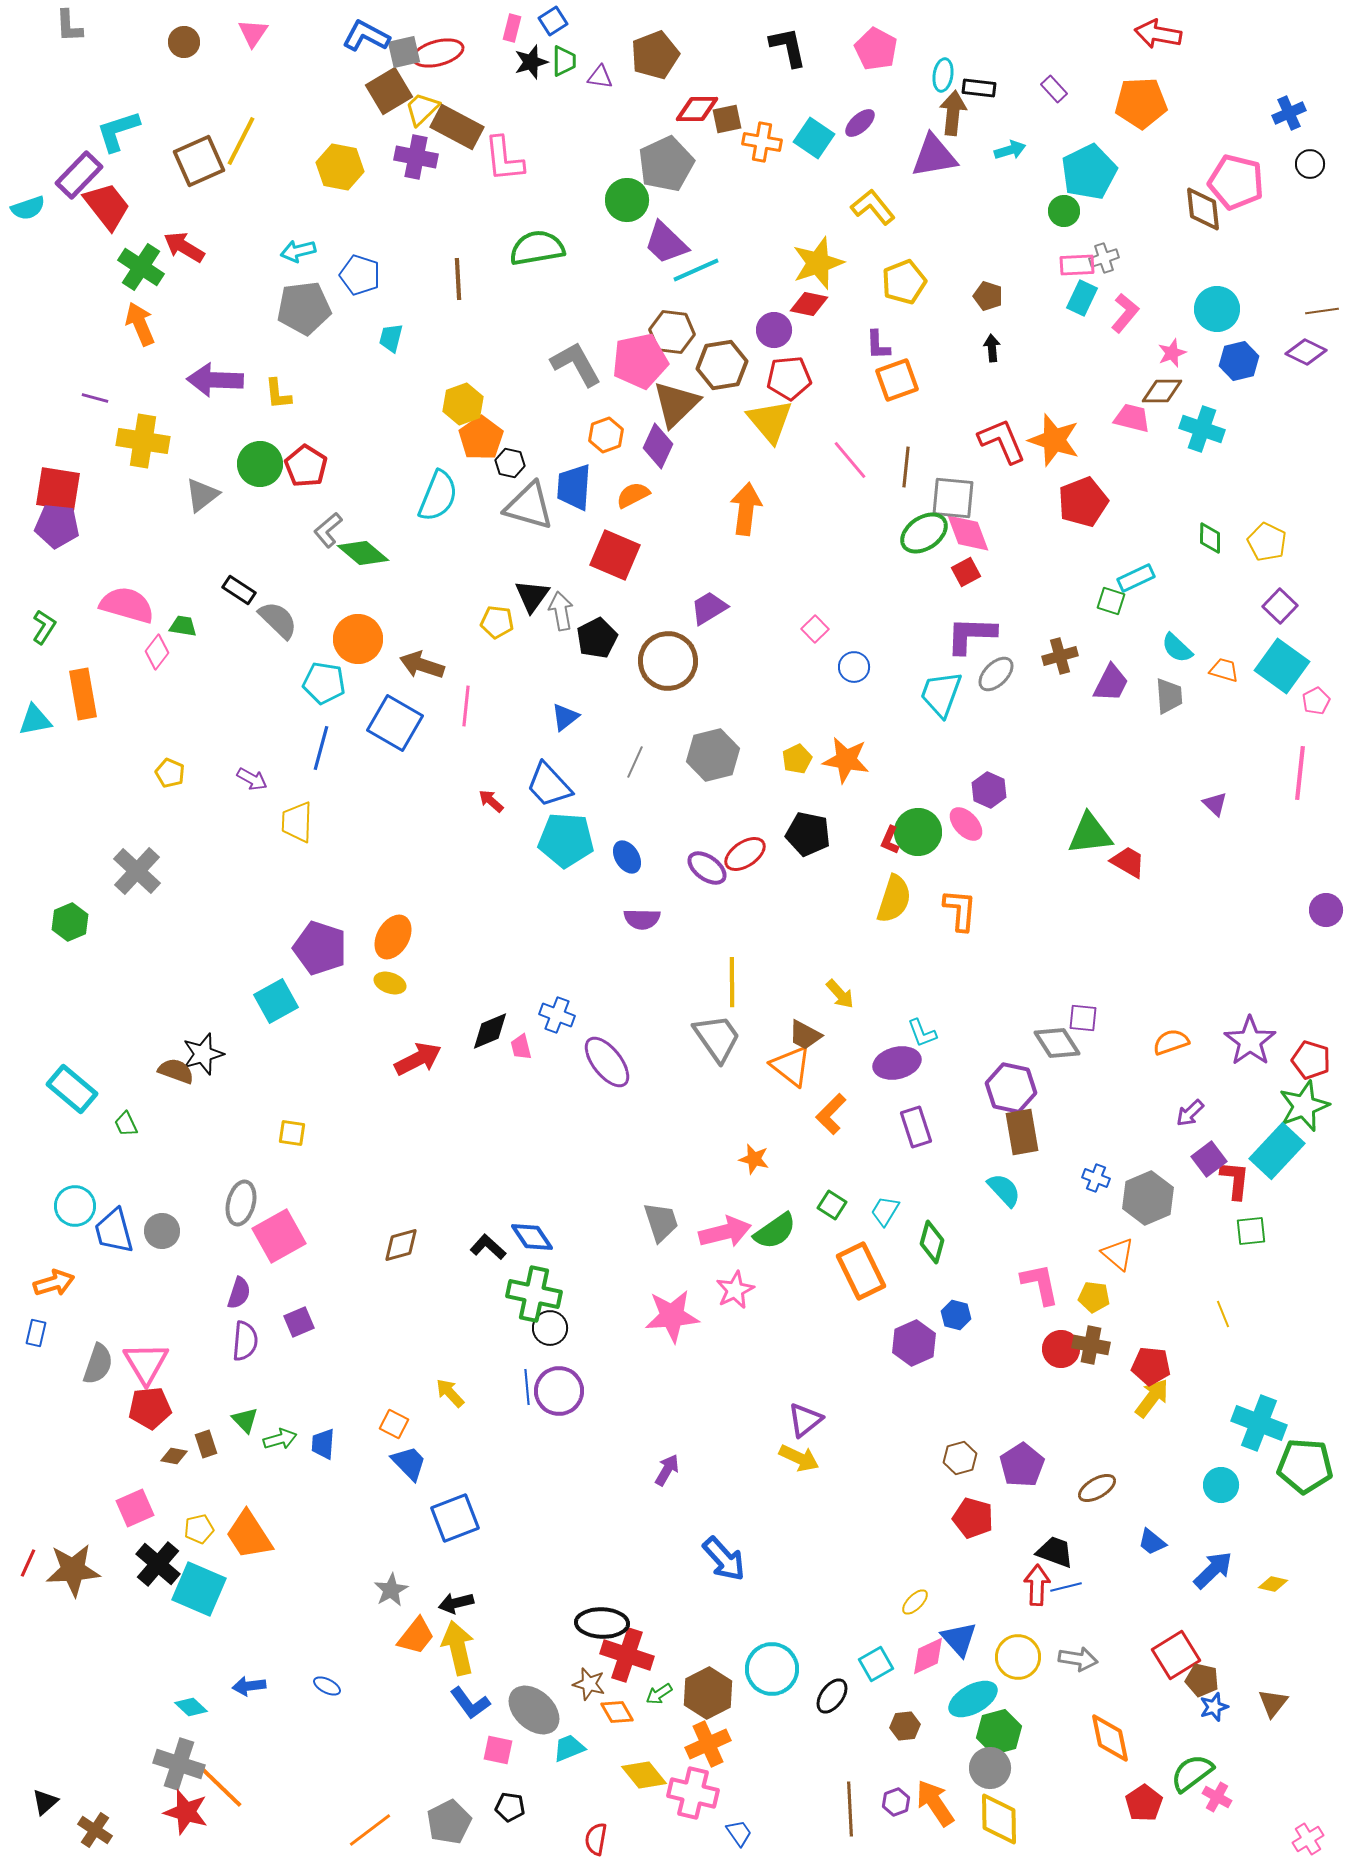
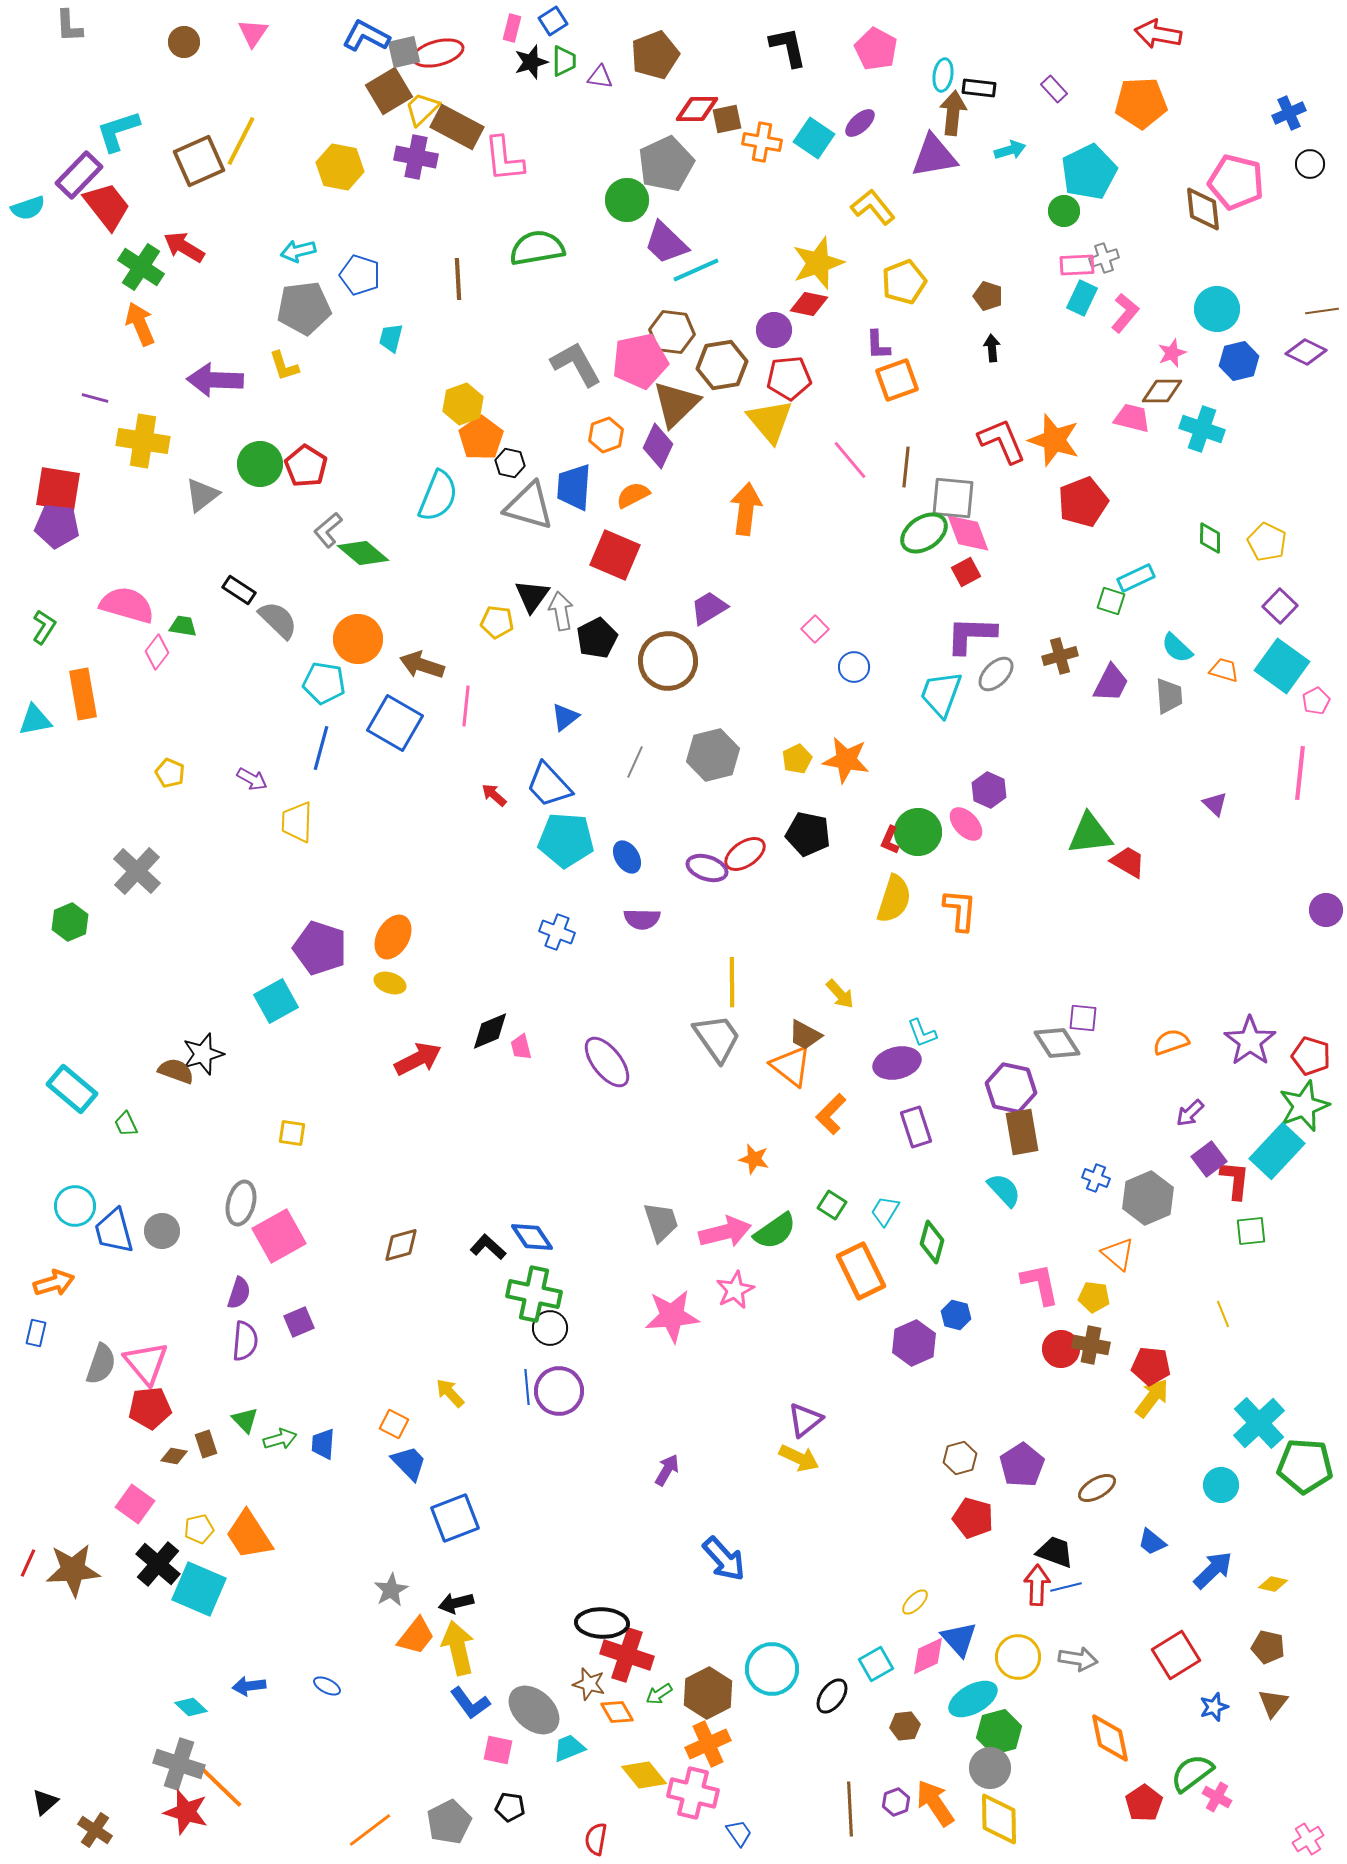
yellow L-shape at (278, 394): moved 6 px right, 28 px up; rotated 12 degrees counterclockwise
red arrow at (491, 801): moved 3 px right, 6 px up
purple ellipse at (707, 868): rotated 18 degrees counterclockwise
blue cross at (557, 1015): moved 83 px up
red pentagon at (1311, 1060): moved 4 px up
pink triangle at (146, 1363): rotated 9 degrees counterclockwise
gray semicircle at (98, 1364): moved 3 px right
cyan cross at (1259, 1423): rotated 26 degrees clockwise
pink square at (135, 1508): moved 4 px up; rotated 30 degrees counterclockwise
brown pentagon at (1202, 1680): moved 66 px right, 33 px up
